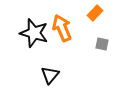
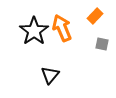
orange rectangle: moved 3 px down
black star: moved 2 px up; rotated 20 degrees clockwise
